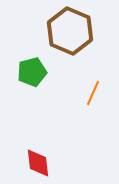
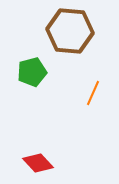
brown hexagon: rotated 18 degrees counterclockwise
red diamond: rotated 36 degrees counterclockwise
